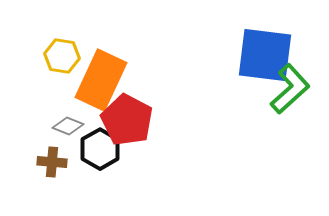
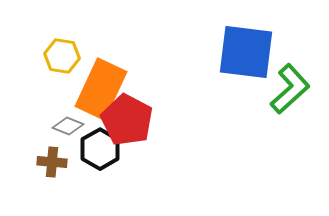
blue square: moved 19 px left, 3 px up
orange rectangle: moved 9 px down
